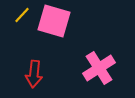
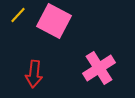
yellow line: moved 4 px left
pink square: rotated 12 degrees clockwise
